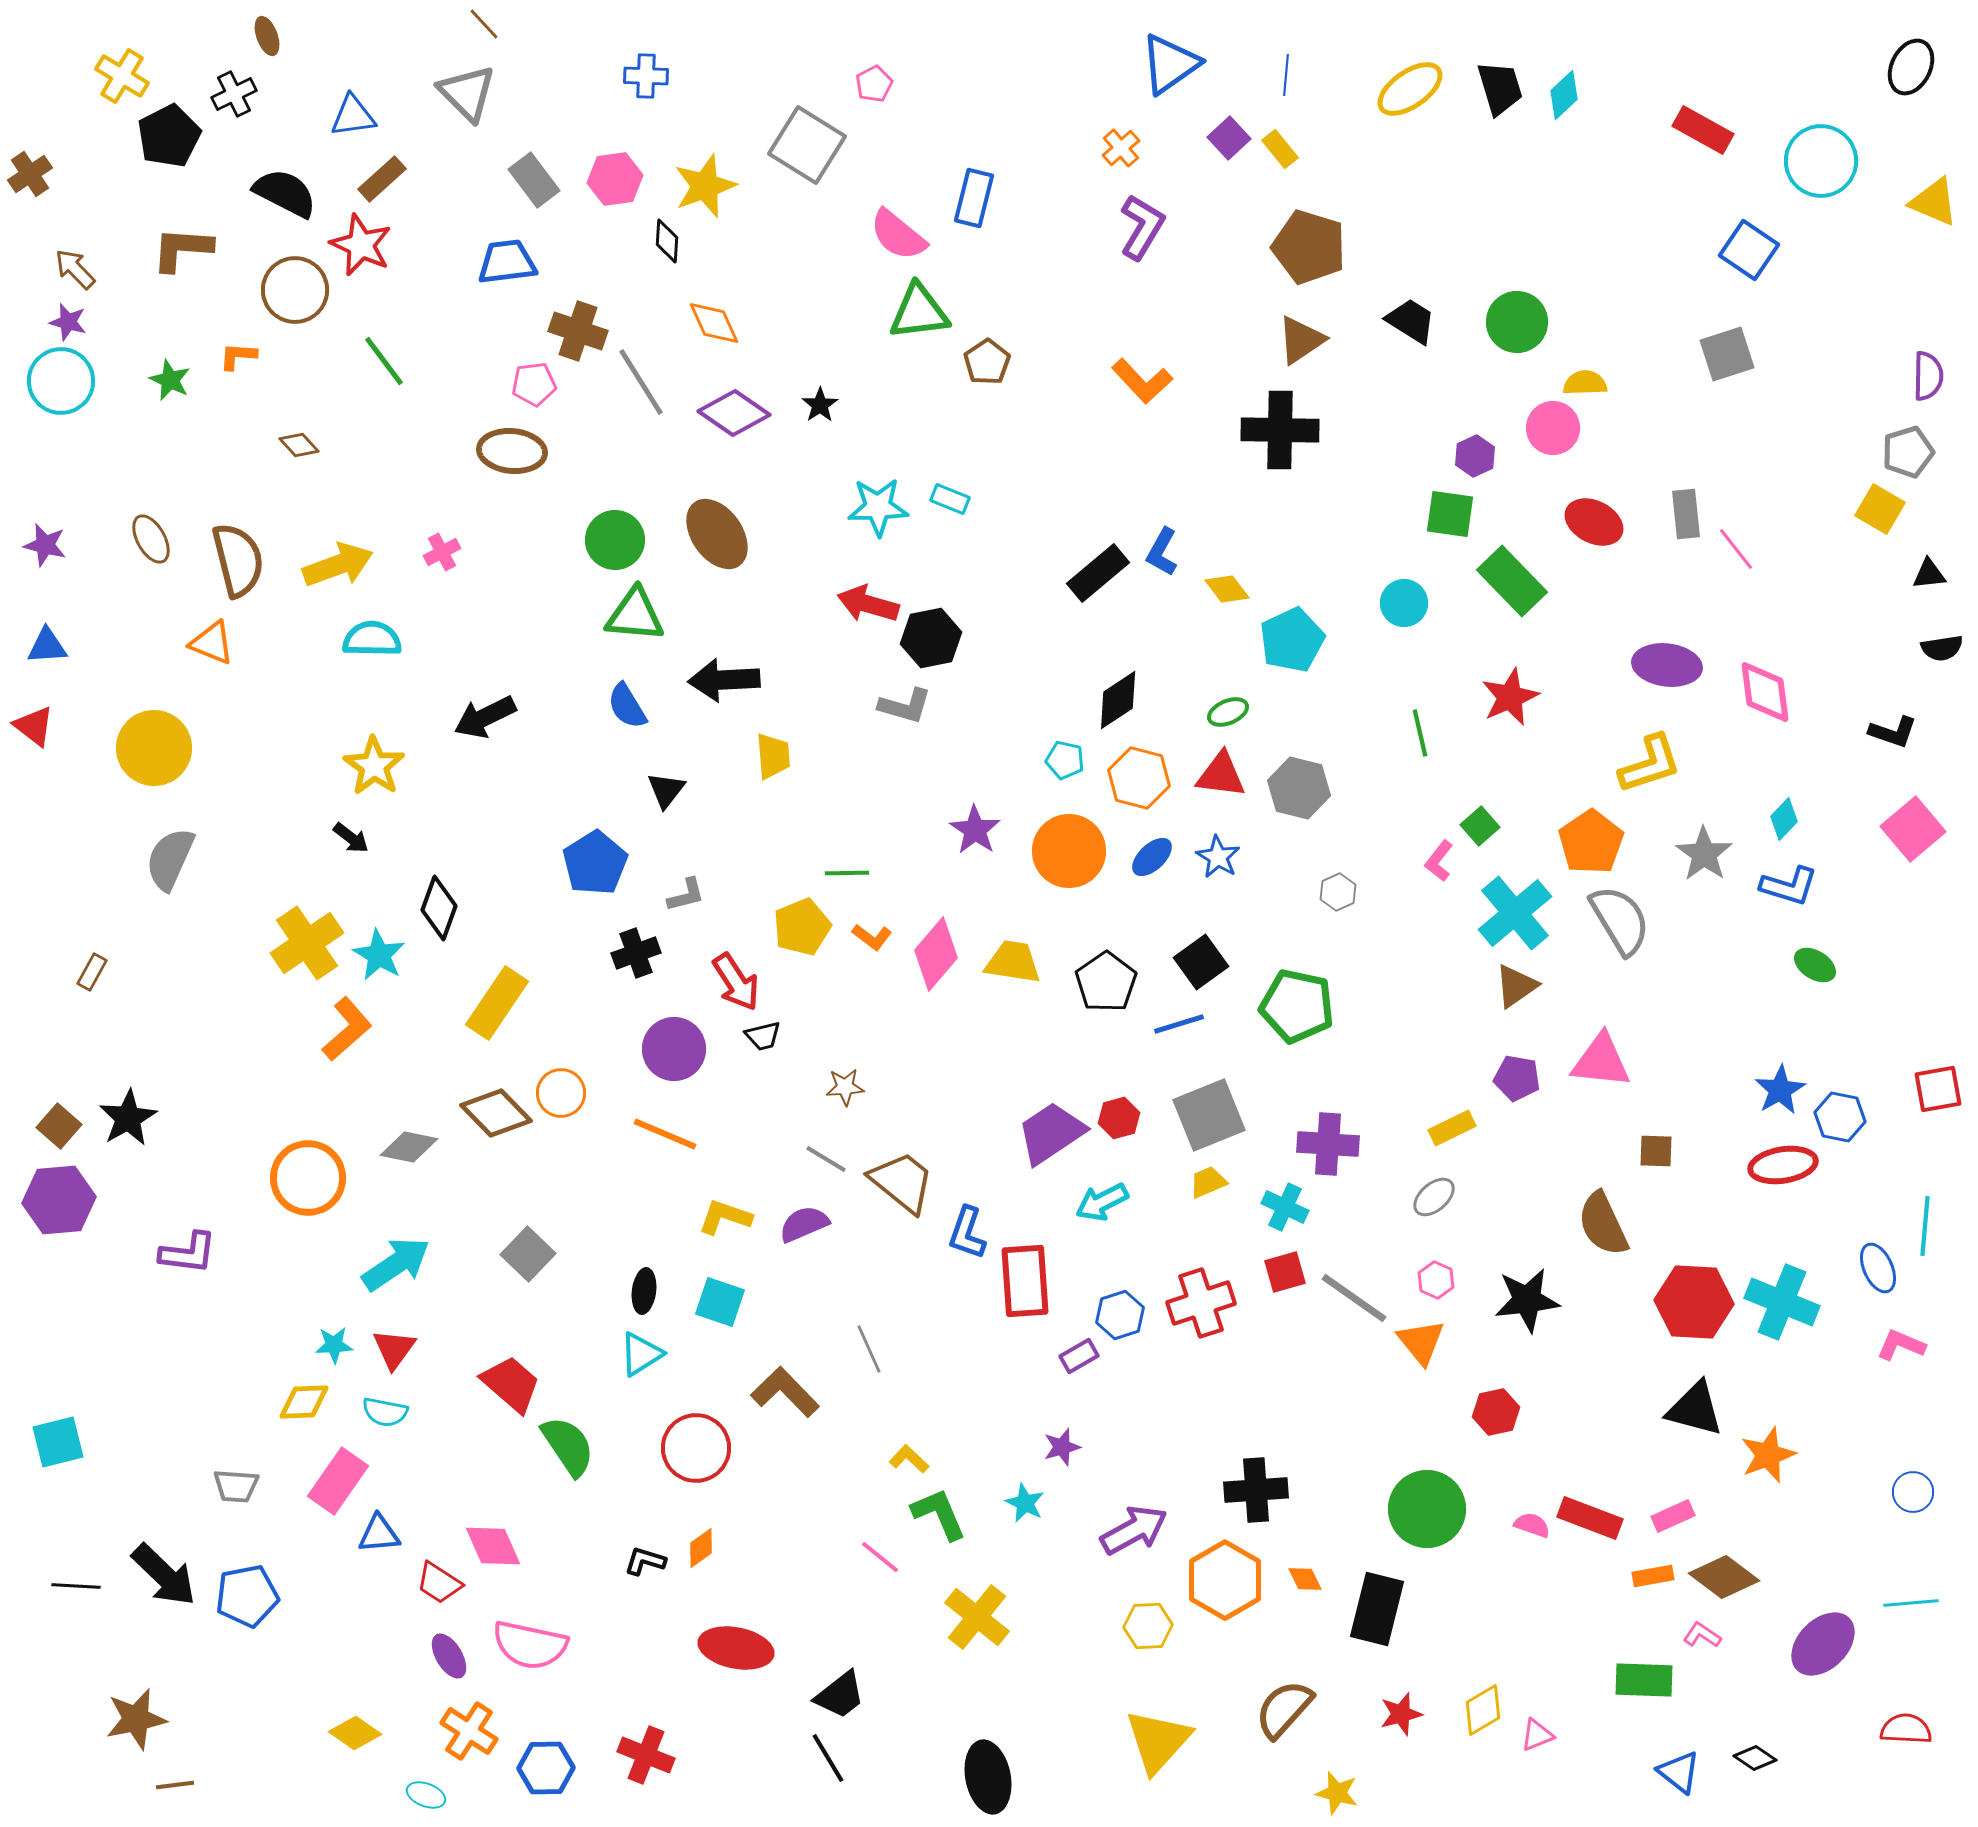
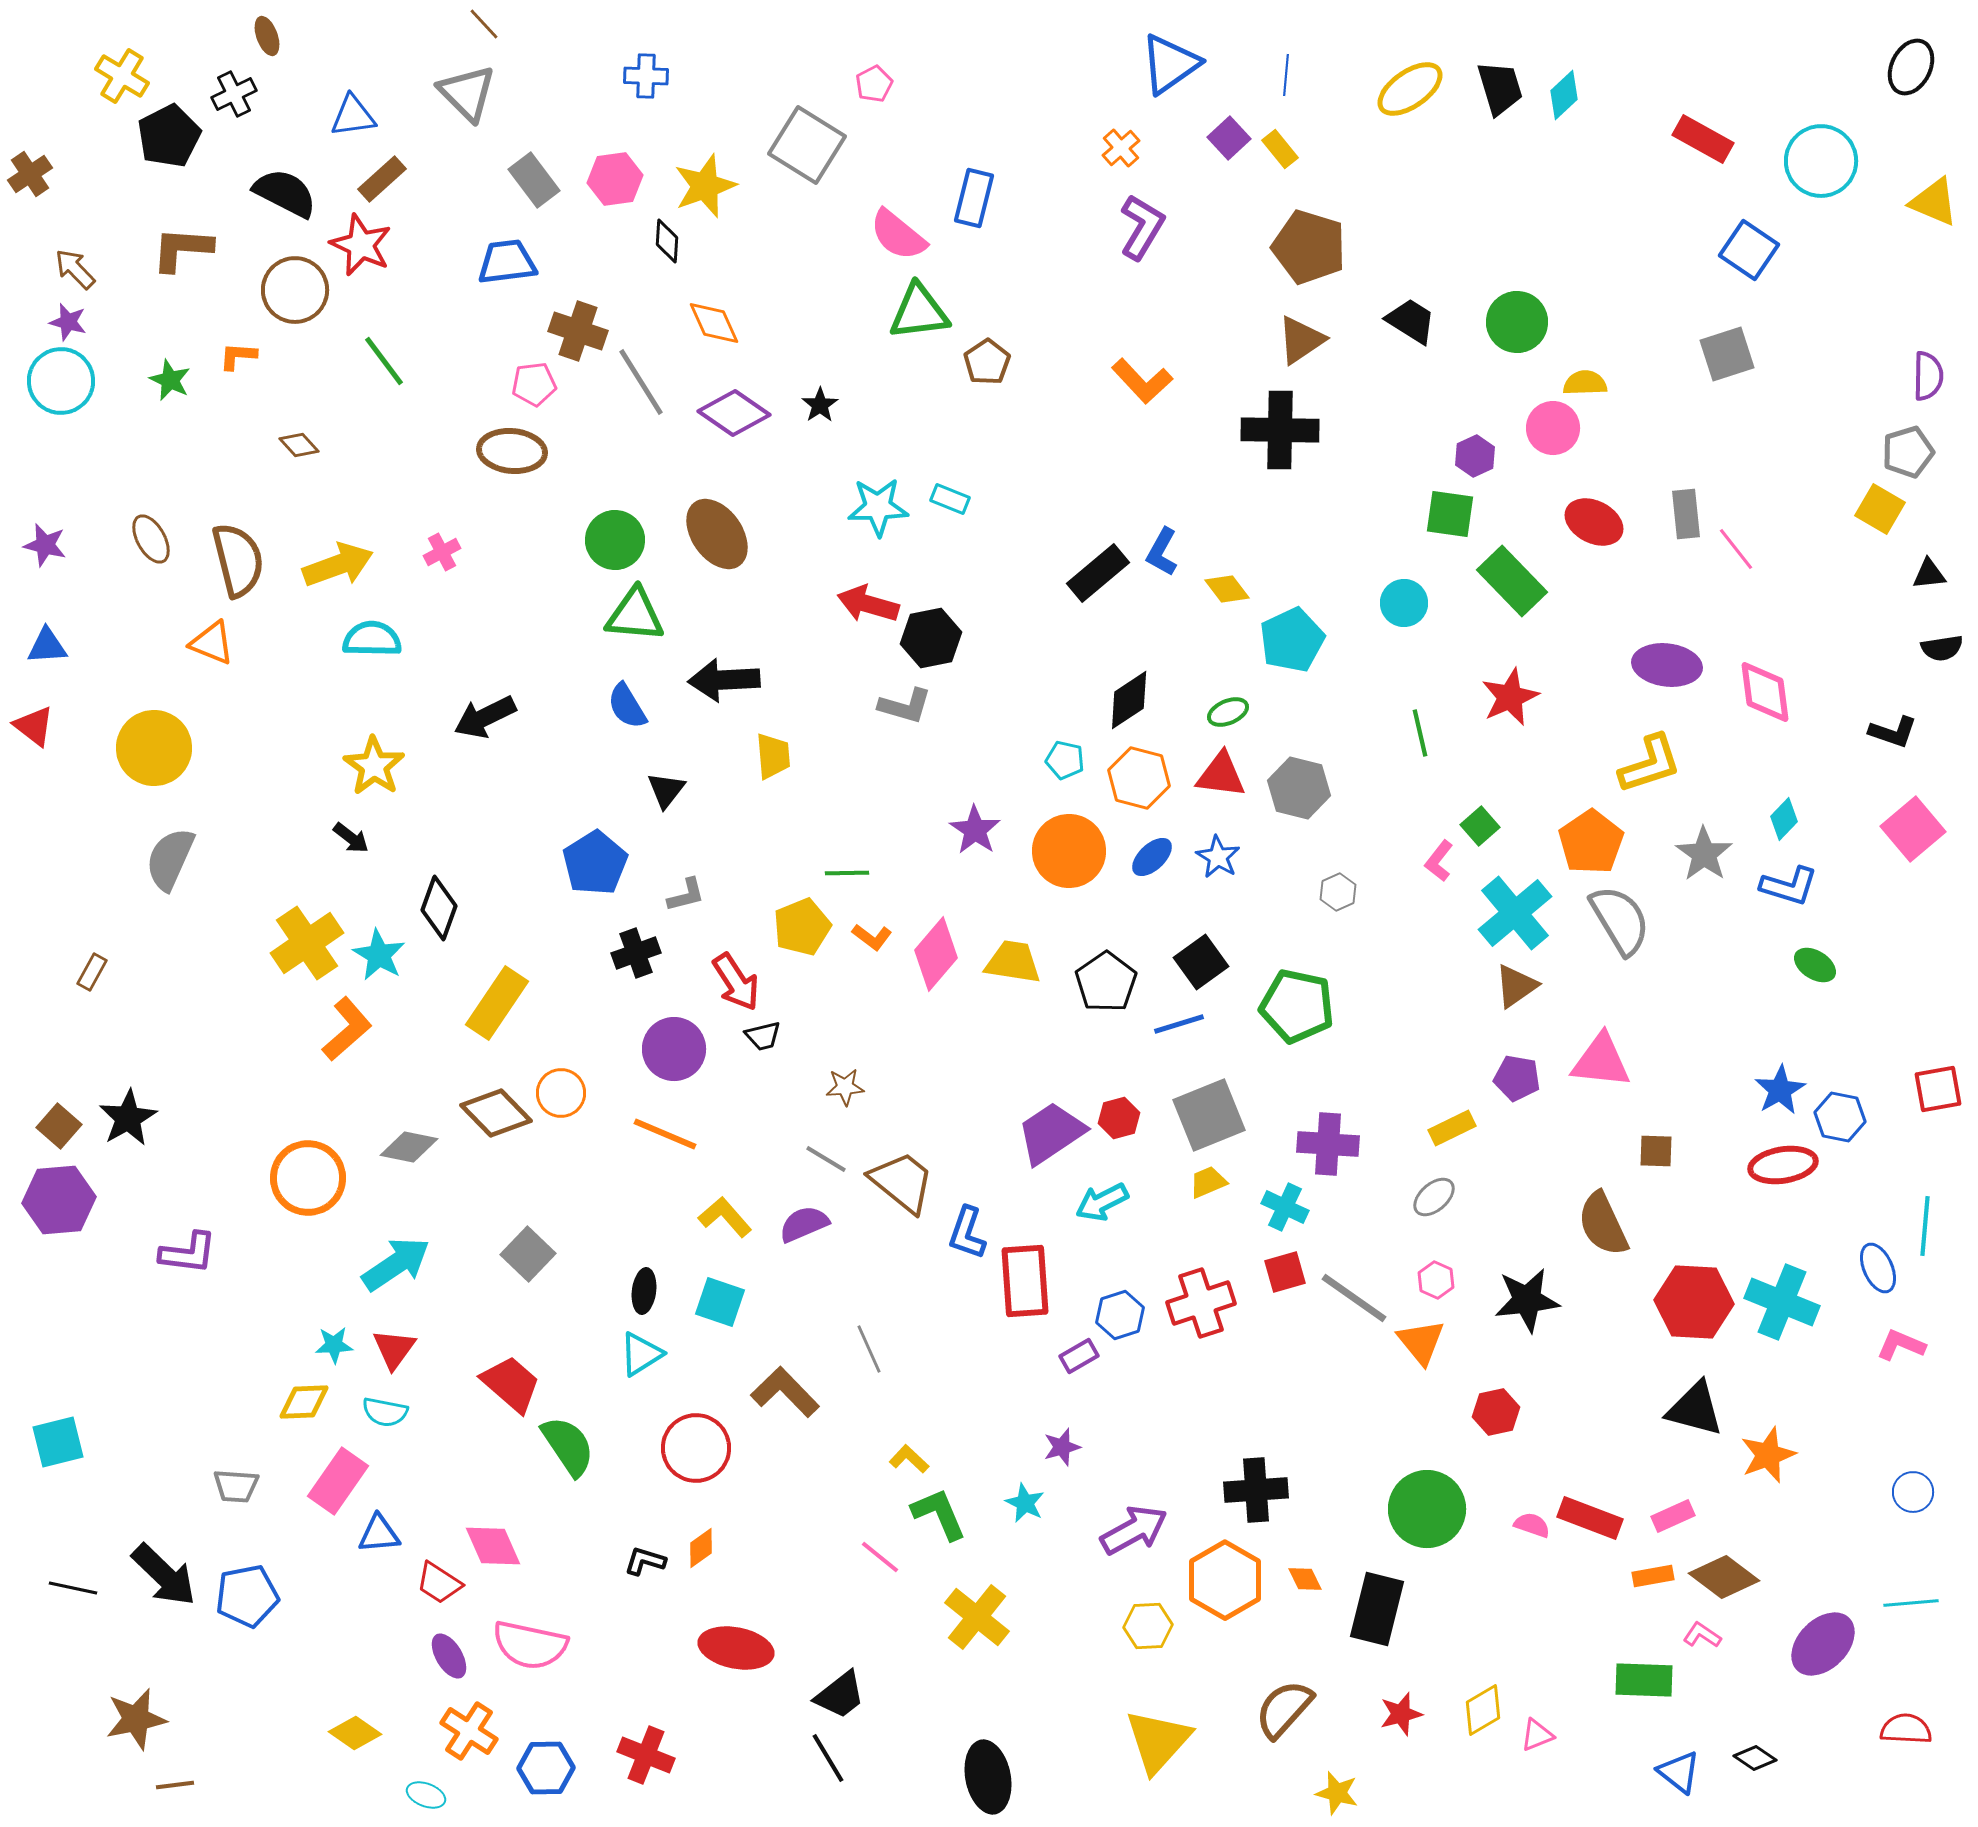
red rectangle at (1703, 130): moved 9 px down
black diamond at (1118, 700): moved 11 px right
yellow L-shape at (725, 1217): rotated 30 degrees clockwise
black line at (76, 1586): moved 3 px left, 2 px down; rotated 9 degrees clockwise
